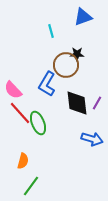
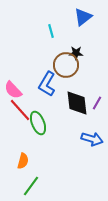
blue triangle: rotated 18 degrees counterclockwise
black star: moved 1 px left, 1 px up
red line: moved 3 px up
